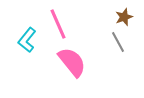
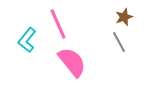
gray line: moved 1 px right
